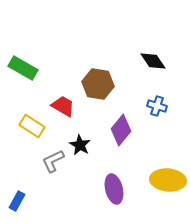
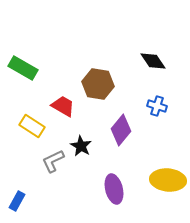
black star: moved 1 px right, 1 px down
